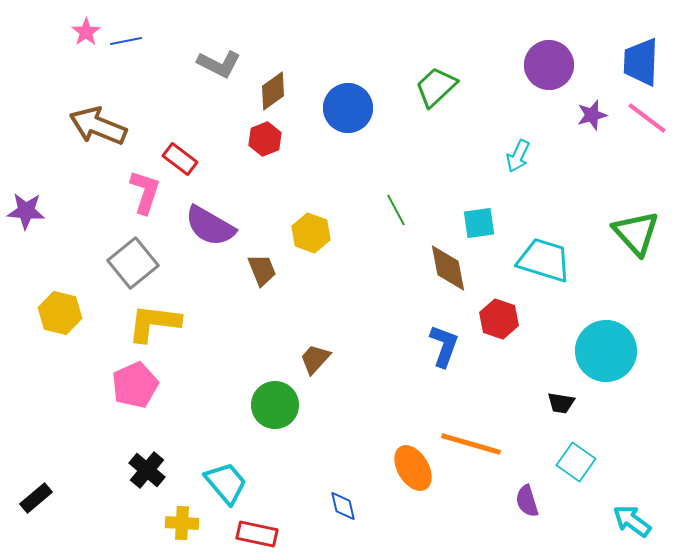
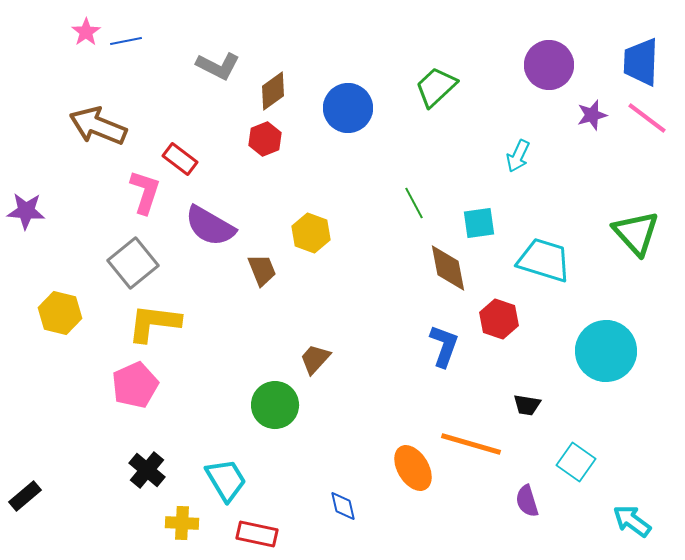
gray L-shape at (219, 64): moved 1 px left, 2 px down
green line at (396, 210): moved 18 px right, 7 px up
black trapezoid at (561, 403): moved 34 px left, 2 px down
cyan trapezoid at (226, 483): moved 3 px up; rotated 9 degrees clockwise
black rectangle at (36, 498): moved 11 px left, 2 px up
